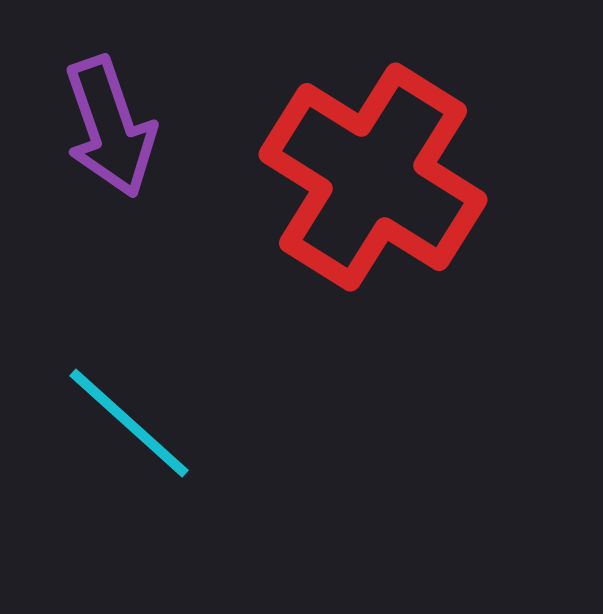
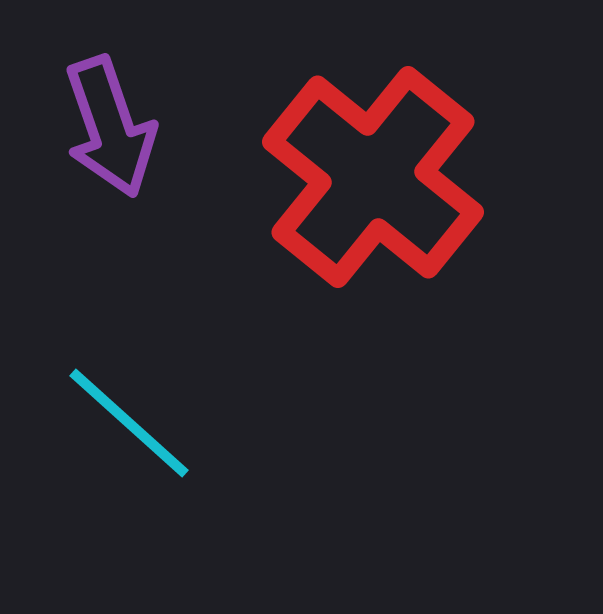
red cross: rotated 7 degrees clockwise
